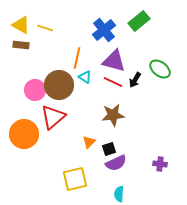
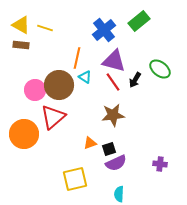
red line: rotated 30 degrees clockwise
orange triangle: moved 1 px right, 1 px down; rotated 24 degrees clockwise
